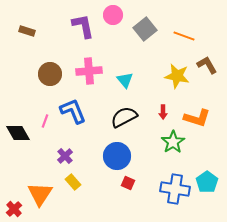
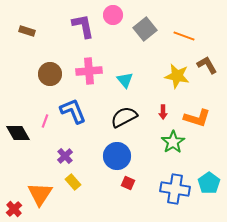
cyan pentagon: moved 2 px right, 1 px down
